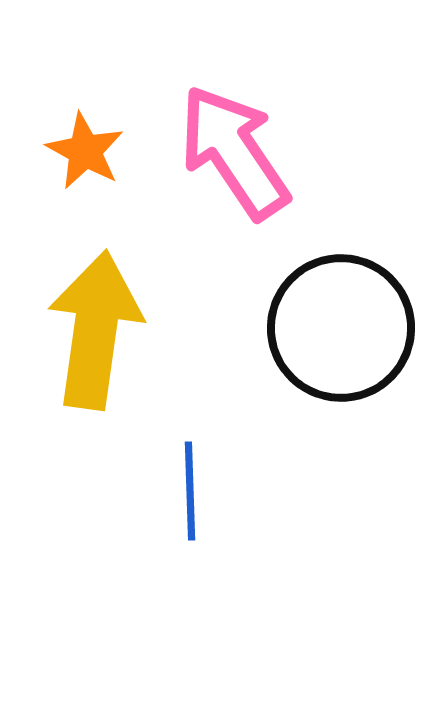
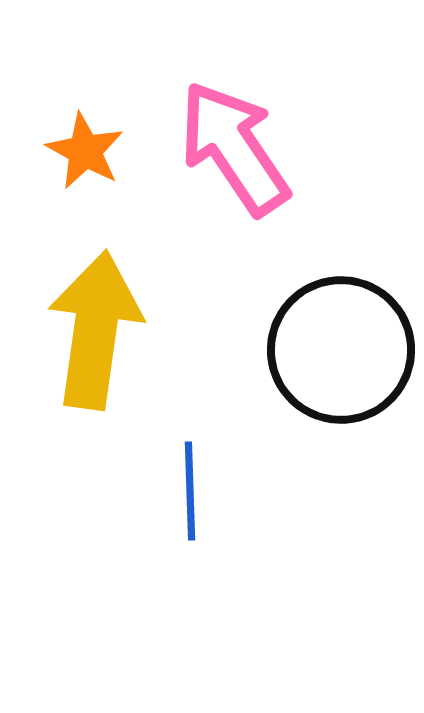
pink arrow: moved 4 px up
black circle: moved 22 px down
